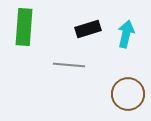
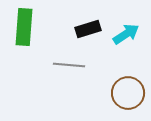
cyan arrow: rotated 44 degrees clockwise
brown circle: moved 1 px up
